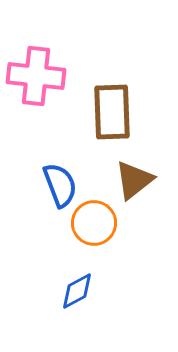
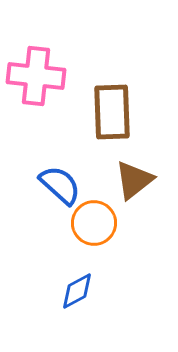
blue semicircle: rotated 27 degrees counterclockwise
